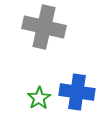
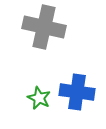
green star: rotated 15 degrees counterclockwise
